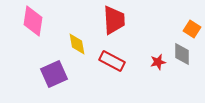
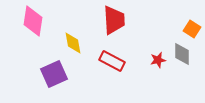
yellow diamond: moved 4 px left, 1 px up
red star: moved 2 px up
